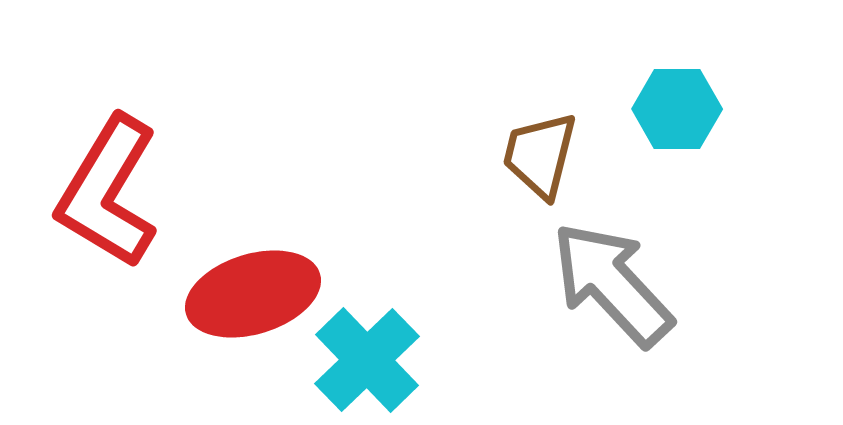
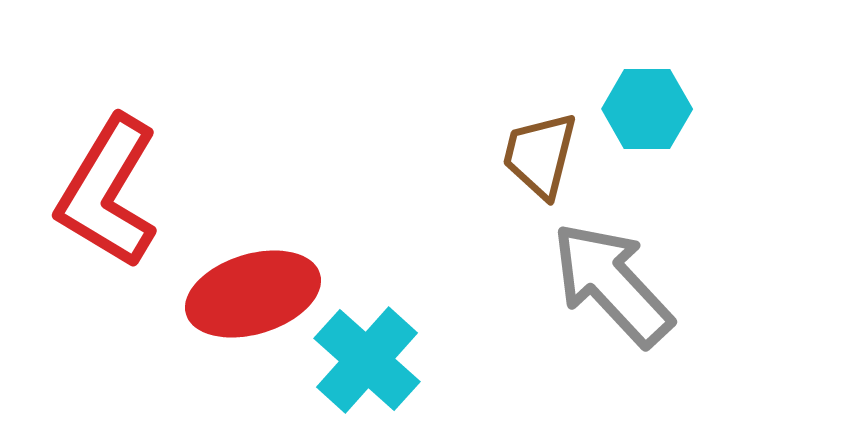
cyan hexagon: moved 30 px left
cyan cross: rotated 4 degrees counterclockwise
